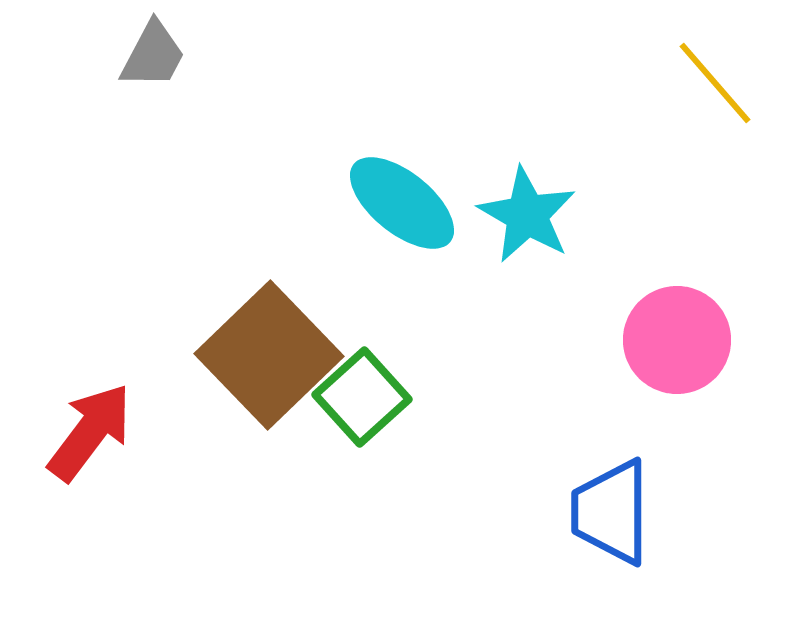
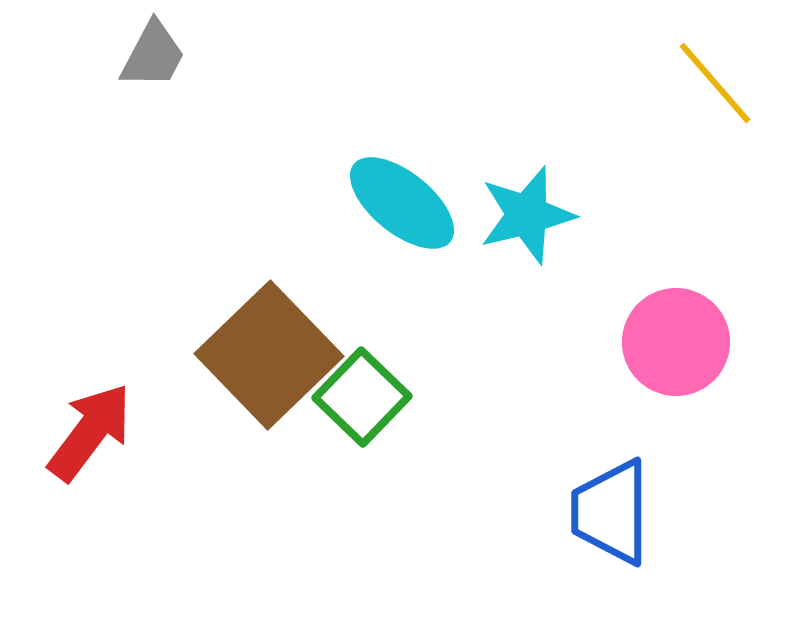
cyan star: rotated 28 degrees clockwise
pink circle: moved 1 px left, 2 px down
green square: rotated 4 degrees counterclockwise
